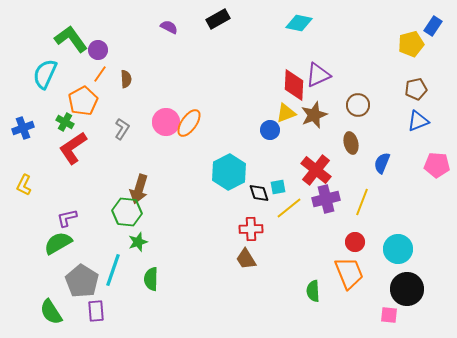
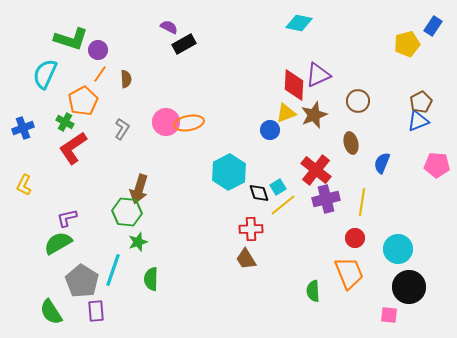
black rectangle at (218, 19): moved 34 px left, 25 px down
green L-shape at (71, 39): rotated 144 degrees clockwise
yellow pentagon at (411, 44): moved 4 px left
brown pentagon at (416, 89): moved 5 px right, 13 px down; rotated 15 degrees counterclockwise
brown circle at (358, 105): moved 4 px up
orange ellipse at (189, 123): rotated 44 degrees clockwise
cyan square at (278, 187): rotated 21 degrees counterclockwise
yellow line at (362, 202): rotated 12 degrees counterclockwise
yellow line at (289, 208): moved 6 px left, 3 px up
red circle at (355, 242): moved 4 px up
black circle at (407, 289): moved 2 px right, 2 px up
